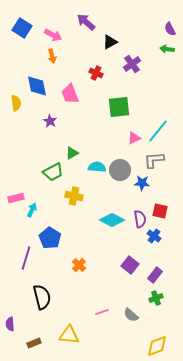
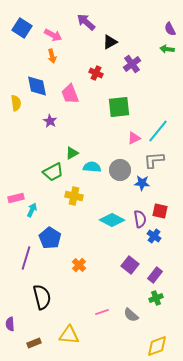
cyan semicircle at (97, 167): moved 5 px left
